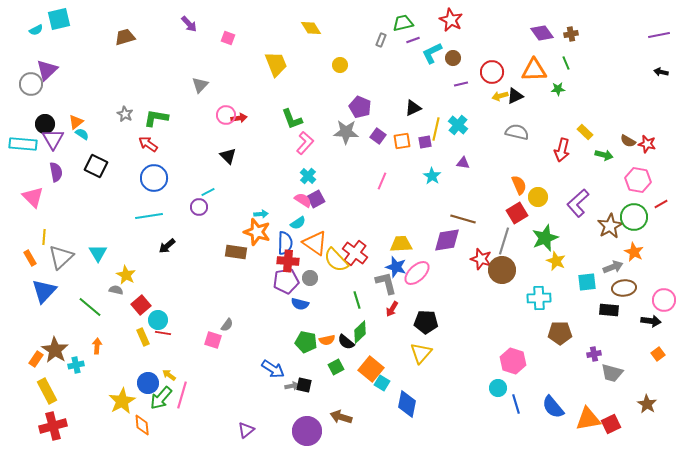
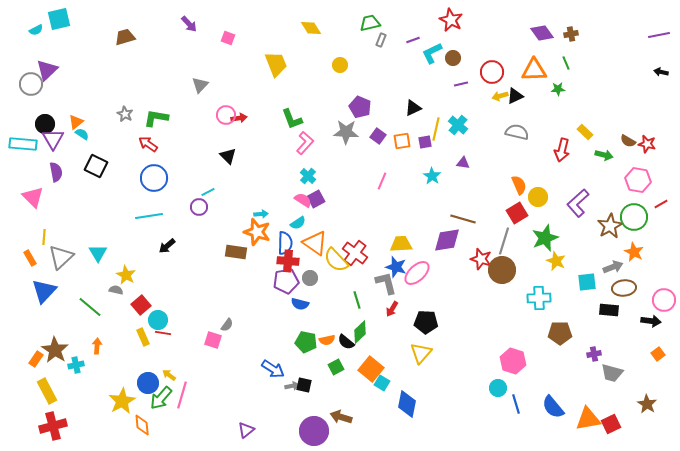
green trapezoid at (403, 23): moved 33 px left
purple circle at (307, 431): moved 7 px right
